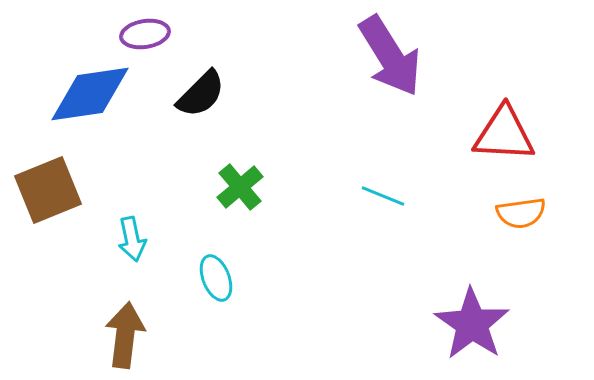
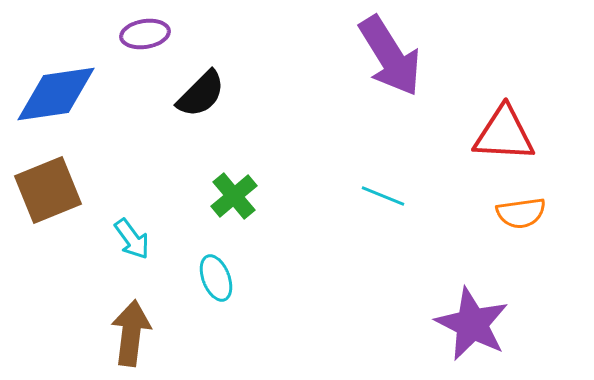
blue diamond: moved 34 px left
green cross: moved 6 px left, 9 px down
cyan arrow: rotated 24 degrees counterclockwise
purple star: rotated 8 degrees counterclockwise
brown arrow: moved 6 px right, 2 px up
